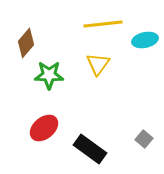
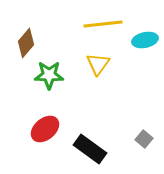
red ellipse: moved 1 px right, 1 px down
